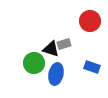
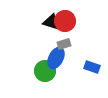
red circle: moved 25 px left
black triangle: moved 27 px up
green circle: moved 11 px right, 8 px down
blue ellipse: moved 16 px up; rotated 15 degrees clockwise
